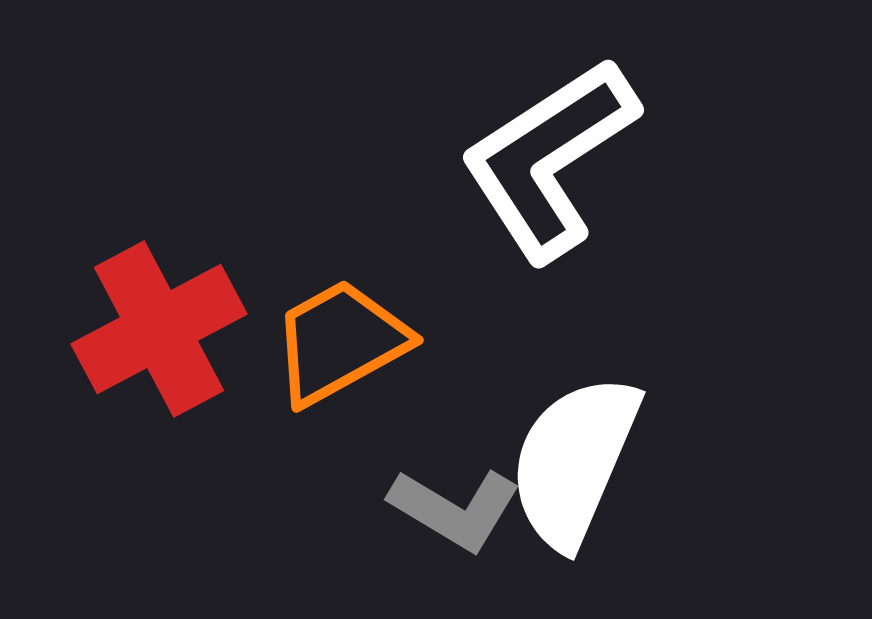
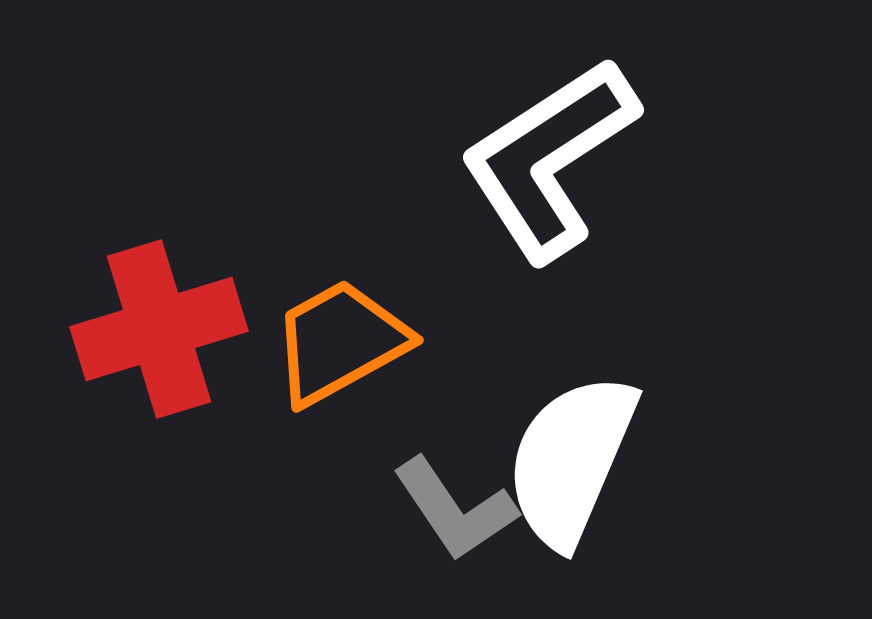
red cross: rotated 11 degrees clockwise
white semicircle: moved 3 px left, 1 px up
gray L-shape: rotated 25 degrees clockwise
